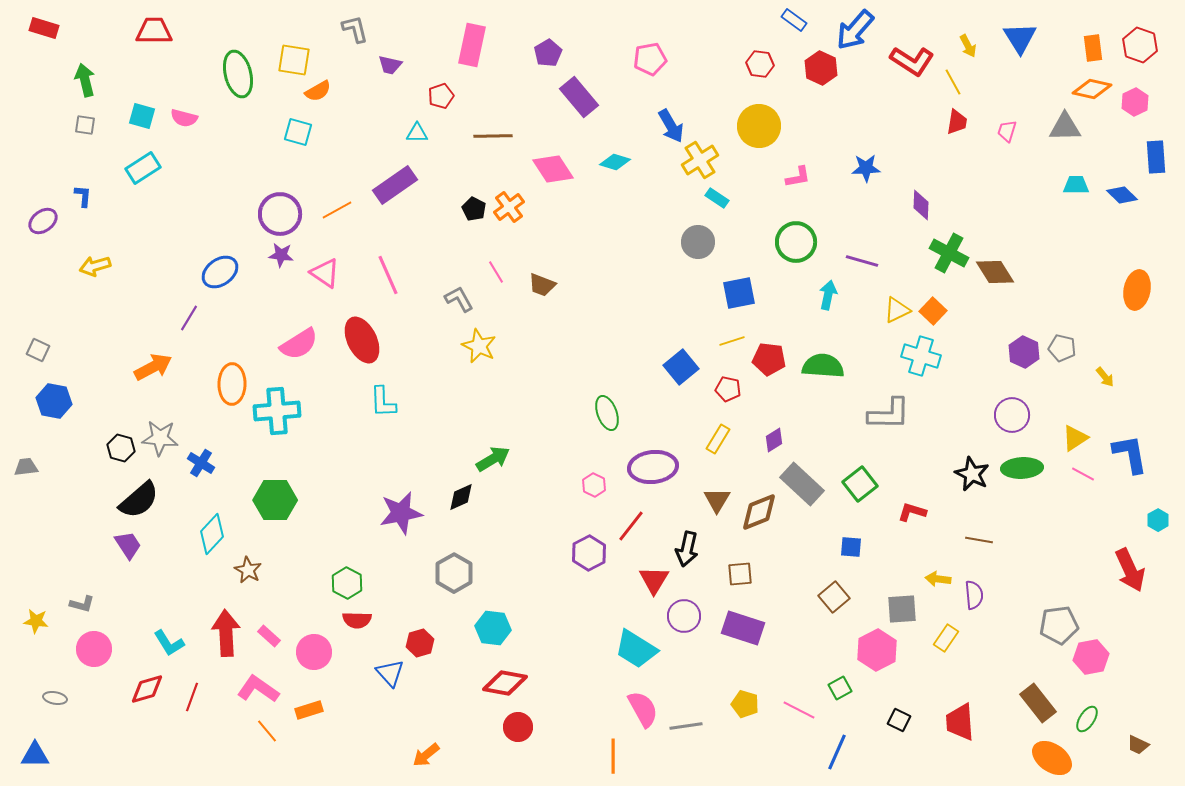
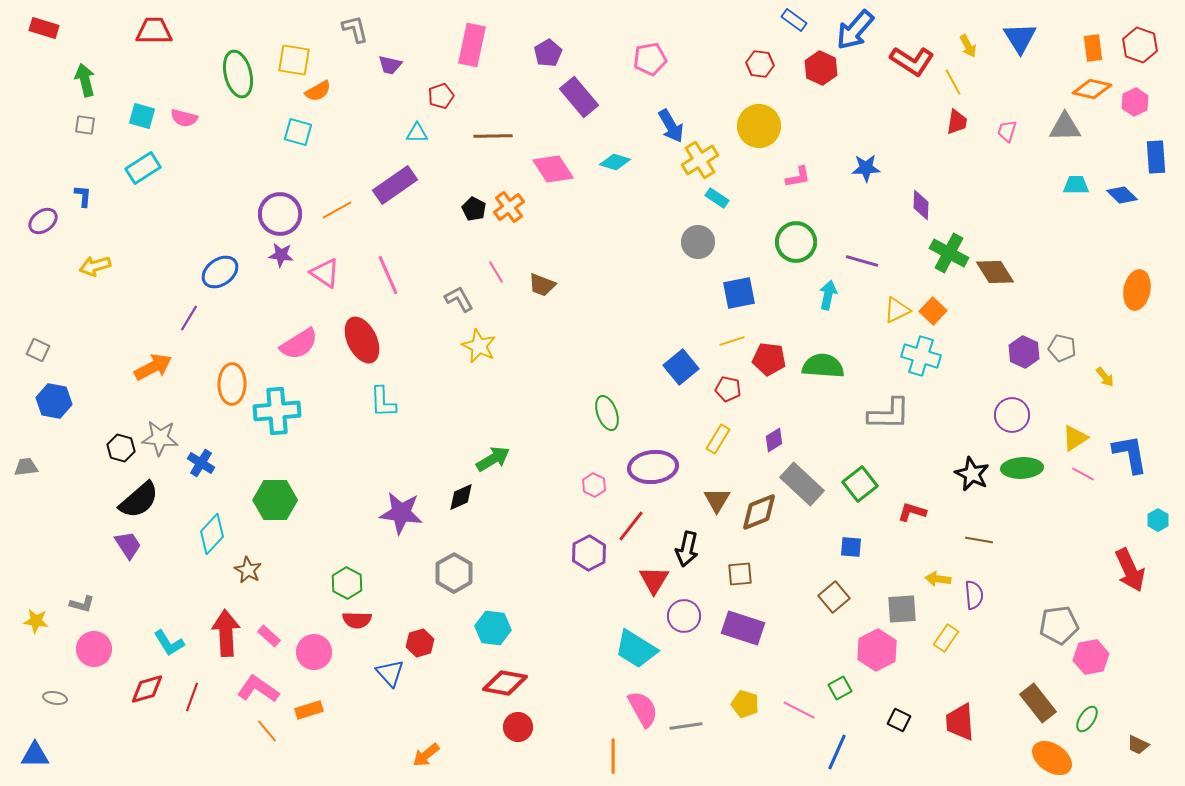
purple star at (401, 513): rotated 18 degrees clockwise
